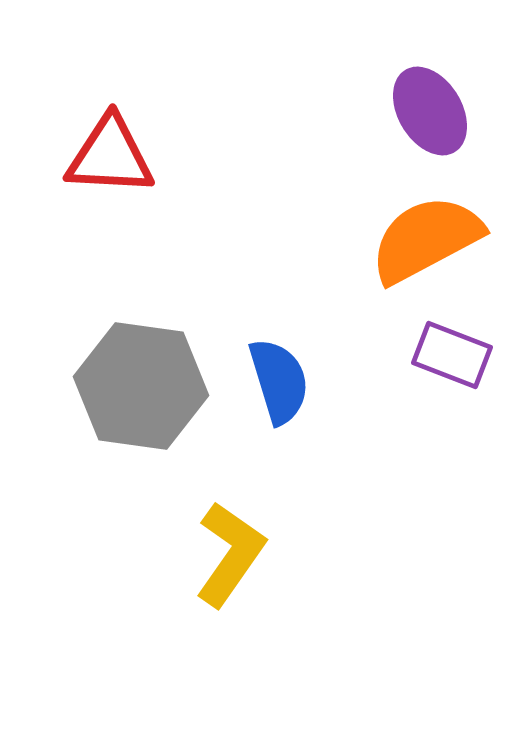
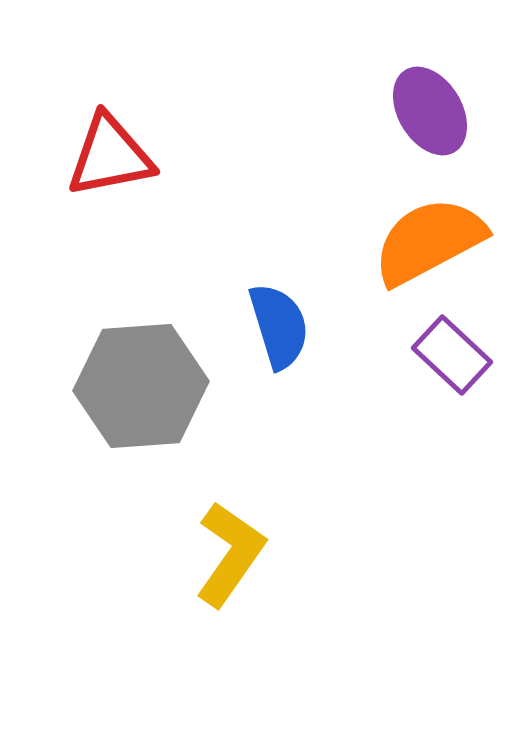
red triangle: rotated 14 degrees counterclockwise
orange semicircle: moved 3 px right, 2 px down
purple rectangle: rotated 22 degrees clockwise
blue semicircle: moved 55 px up
gray hexagon: rotated 12 degrees counterclockwise
